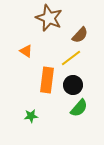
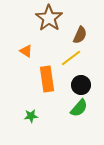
brown star: rotated 12 degrees clockwise
brown semicircle: rotated 18 degrees counterclockwise
orange rectangle: moved 1 px up; rotated 15 degrees counterclockwise
black circle: moved 8 px right
